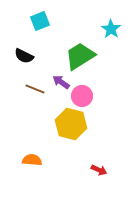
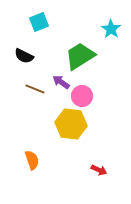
cyan square: moved 1 px left, 1 px down
yellow hexagon: rotated 8 degrees counterclockwise
orange semicircle: rotated 66 degrees clockwise
